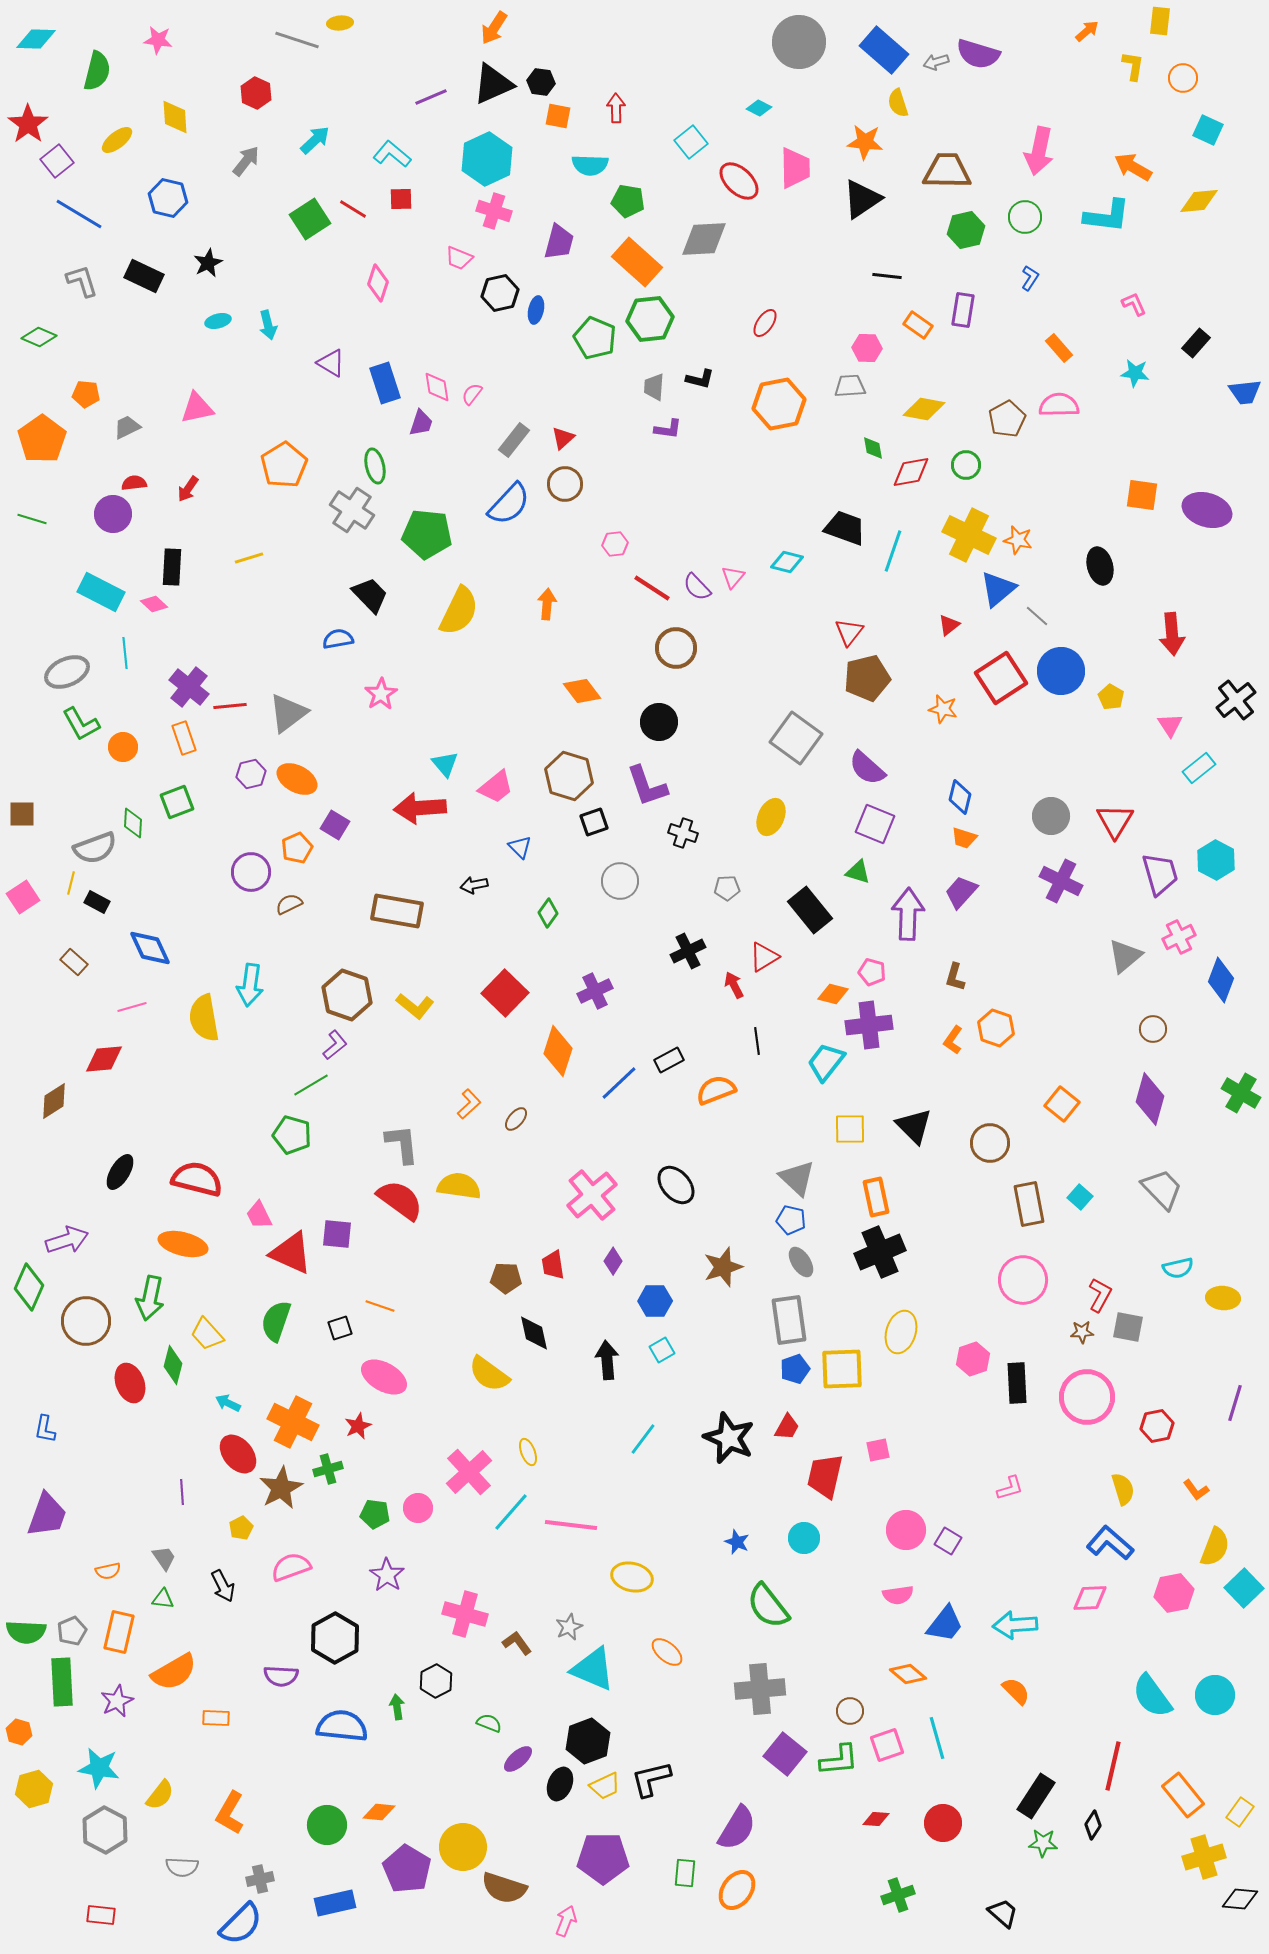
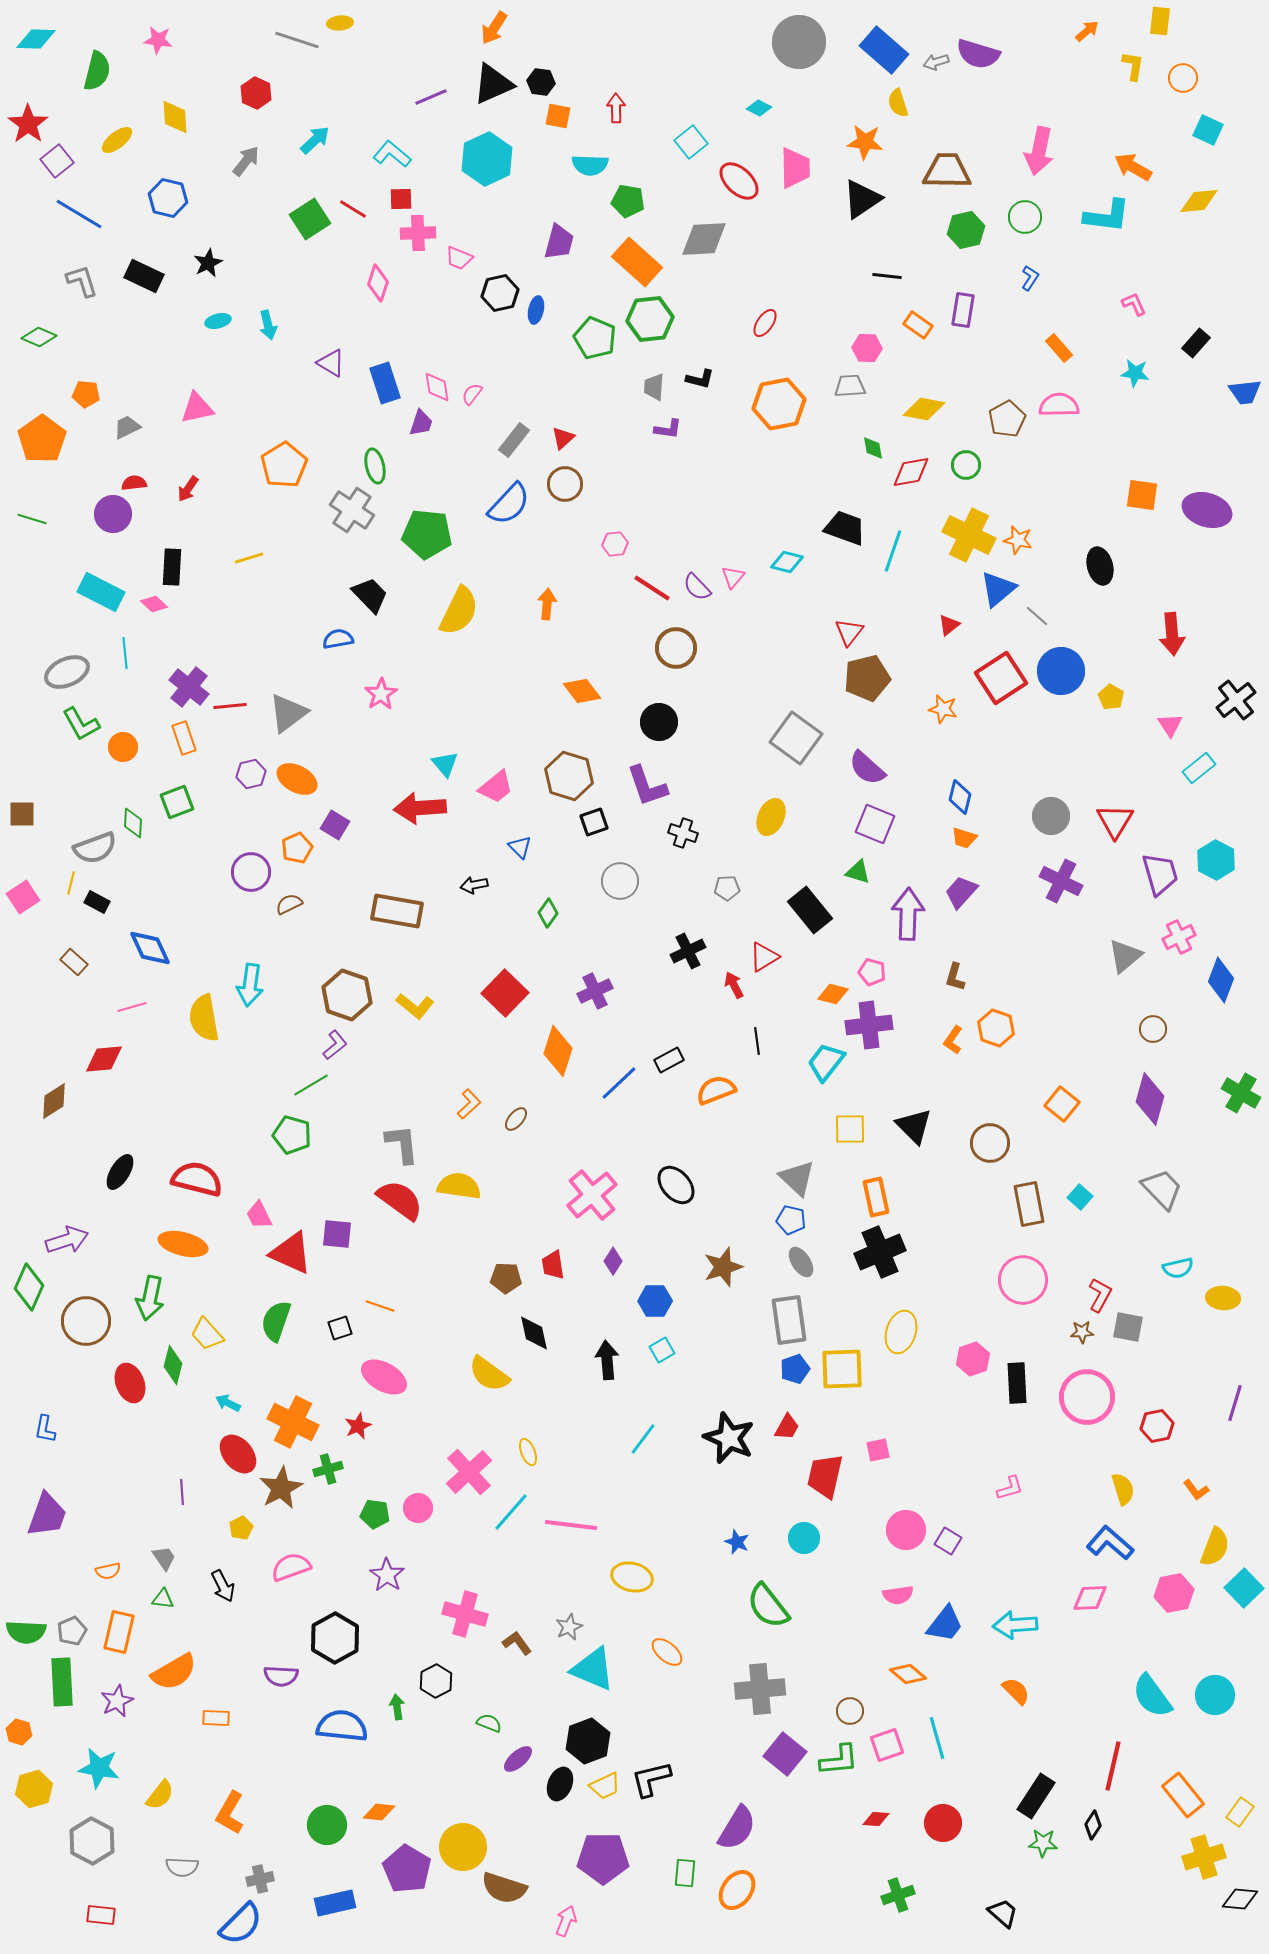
pink cross at (494, 211): moved 76 px left, 22 px down; rotated 20 degrees counterclockwise
gray hexagon at (105, 1830): moved 13 px left, 11 px down
